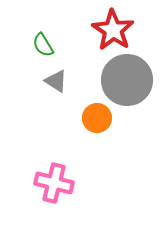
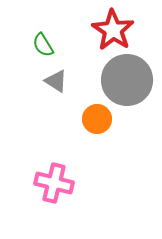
orange circle: moved 1 px down
